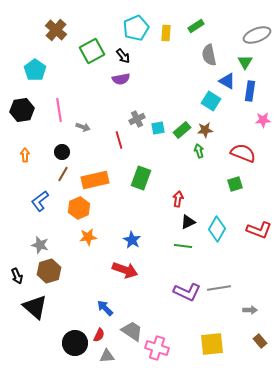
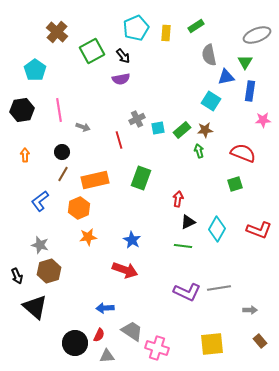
brown cross at (56, 30): moved 1 px right, 2 px down
blue triangle at (227, 81): moved 1 px left, 4 px up; rotated 42 degrees counterclockwise
blue arrow at (105, 308): rotated 48 degrees counterclockwise
